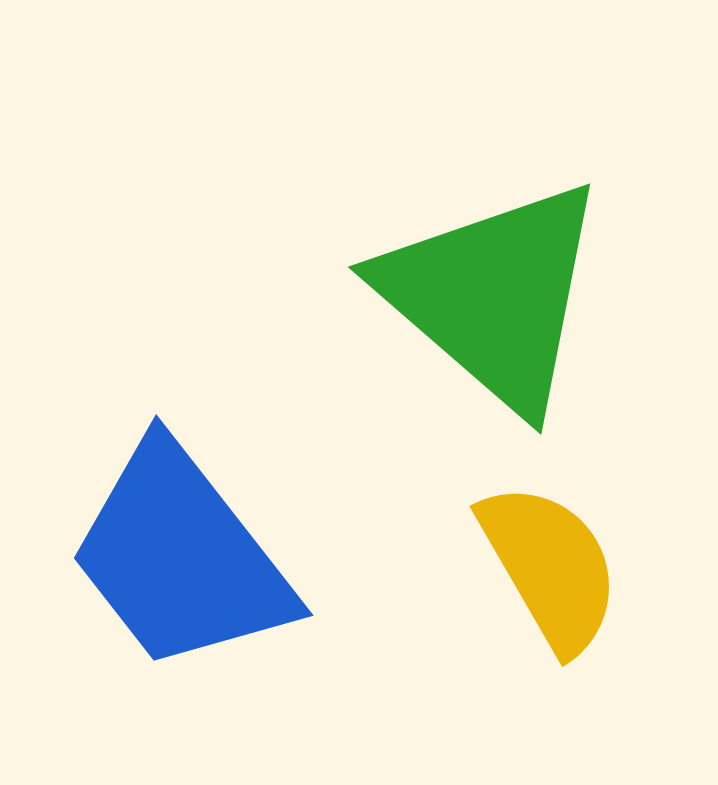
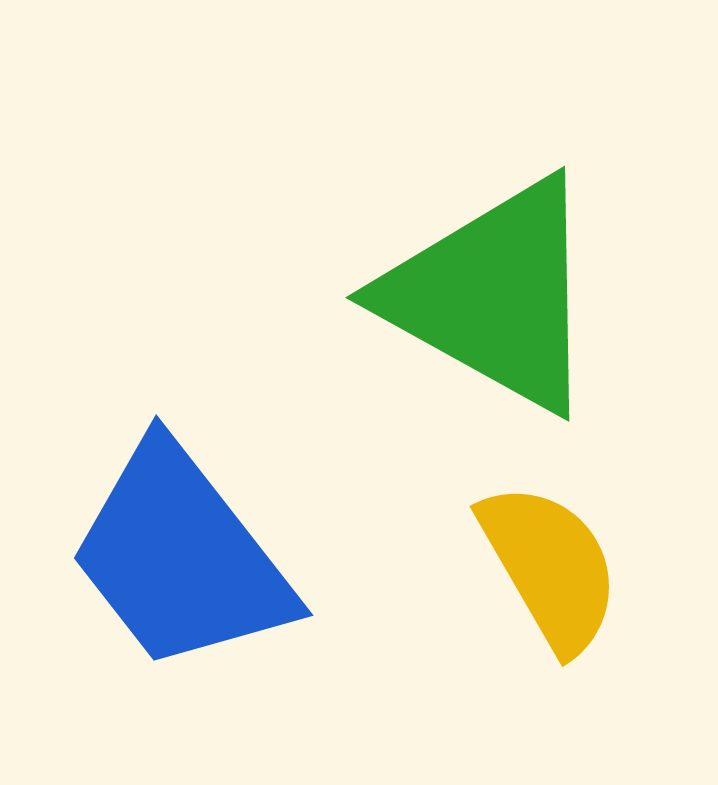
green triangle: rotated 12 degrees counterclockwise
